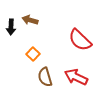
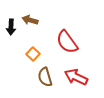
red semicircle: moved 13 px left, 2 px down; rotated 10 degrees clockwise
